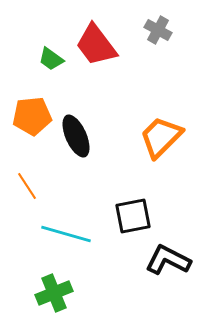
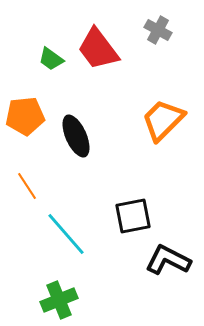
red trapezoid: moved 2 px right, 4 px down
orange pentagon: moved 7 px left
orange trapezoid: moved 2 px right, 17 px up
cyan line: rotated 33 degrees clockwise
green cross: moved 5 px right, 7 px down
